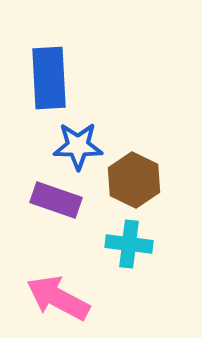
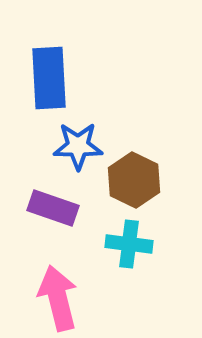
purple rectangle: moved 3 px left, 8 px down
pink arrow: rotated 48 degrees clockwise
